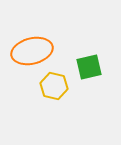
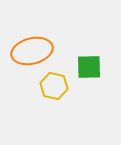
green square: rotated 12 degrees clockwise
